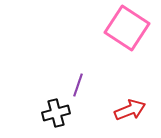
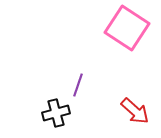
red arrow: moved 5 px right, 1 px down; rotated 64 degrees clockwise
